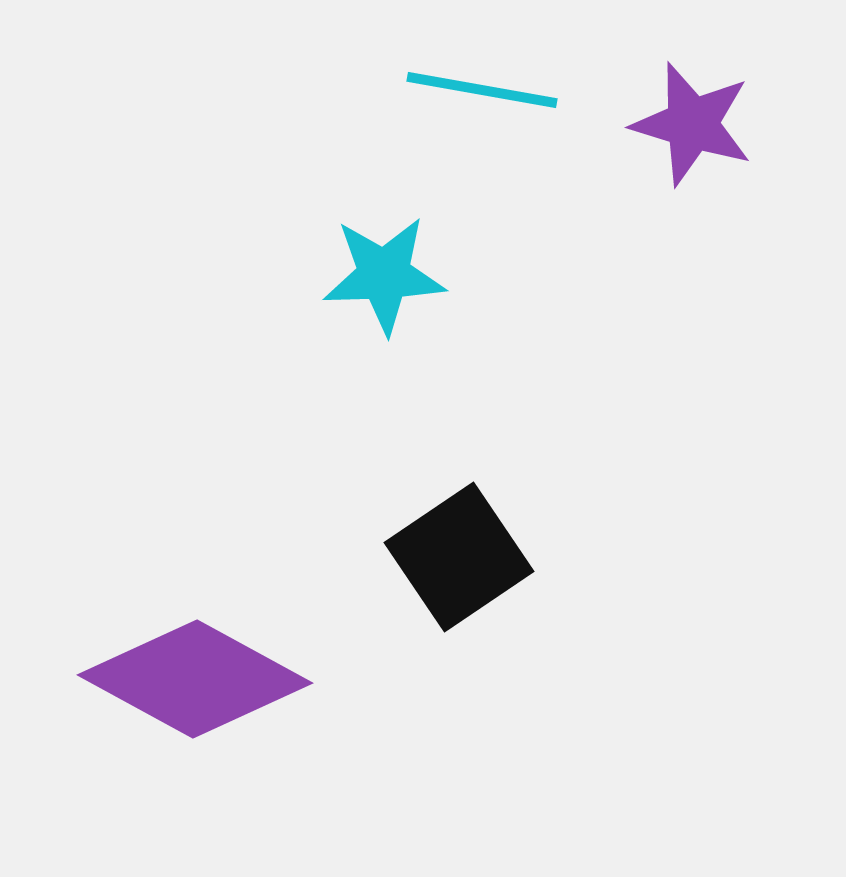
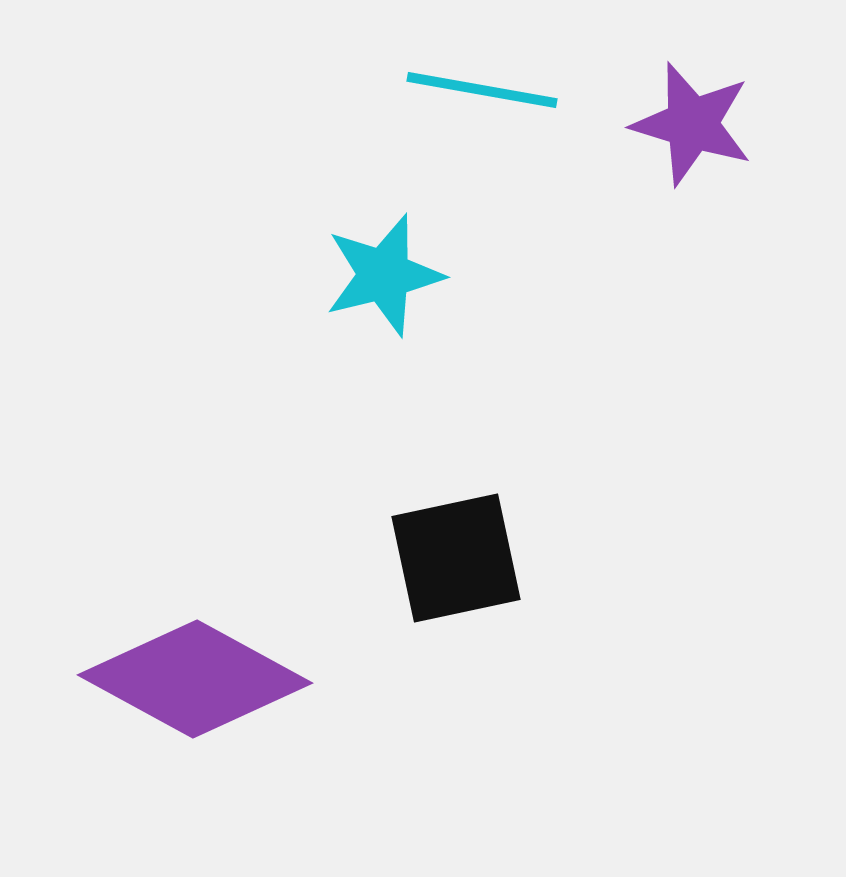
cyan star: rotated 12 degrees counterclockwise
black square: moved 3 px left, 1 px down; rotated 22 degrees clockwise
